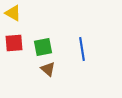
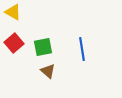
yellow triangle: moved 1 px up
red square: rotated 36 degrees counterclockwise
brown triangle: moved 2 px down
